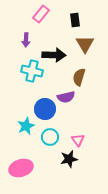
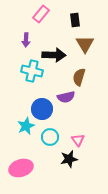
blue circle: moved 3 px left
